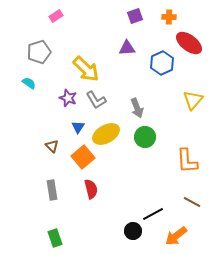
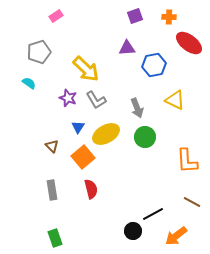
blue hexagon: moved 8 px left, 2 px down; rotated 15 degrees clockwise
yellow triangle: moved 18 px left; rotated 45 degrees counterclockwise
